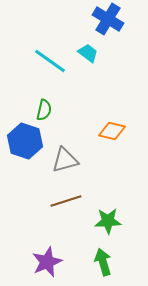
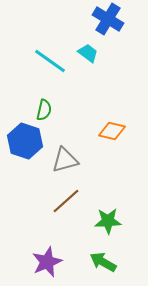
brown line: rotated 24 degrees counterclockwise
green arrow: rotated 44 degrees counterclockwise
